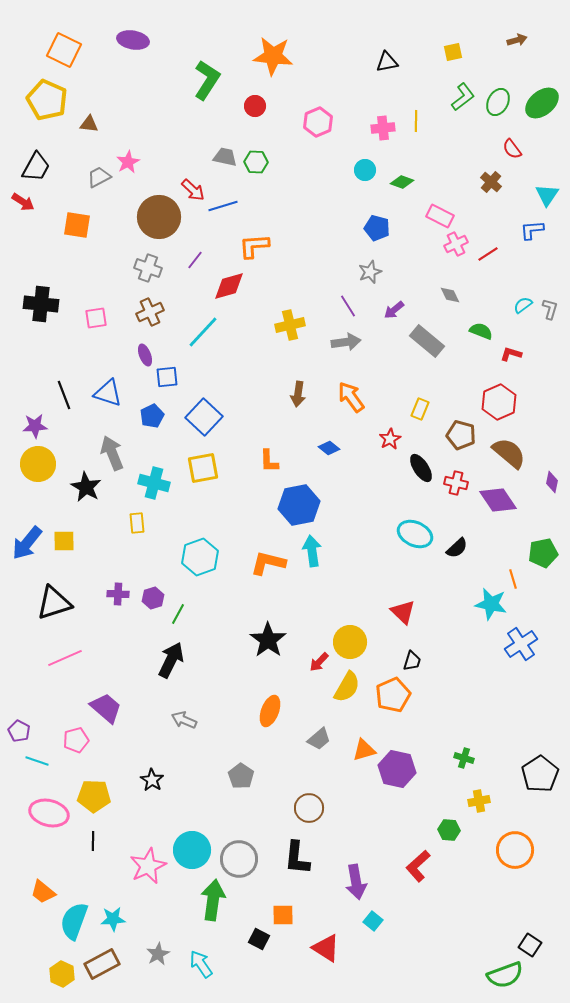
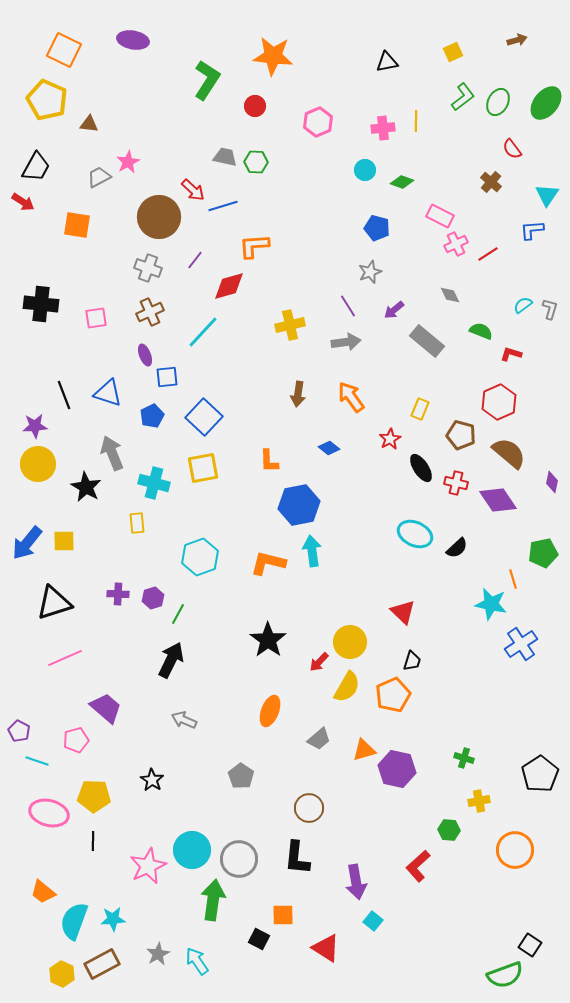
yellow square at (453, 52): rotated 12 degrees counterclockwise
green ellipse at (542, 103): moved 4 px right; rotated 12 degrees counterclockwise
cyan arrow at (201, 964): moved 4 px left, 3 px up
